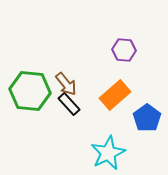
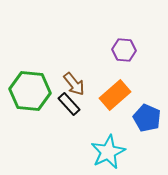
brown arrow: moved 8 px right
blue pentagon: rotated 12 degrees counterclockwise
cyan star: moved 1 px up
